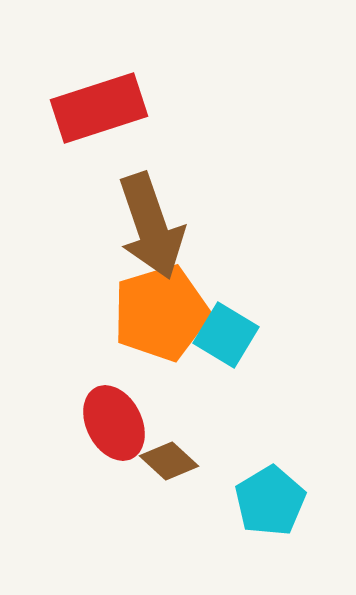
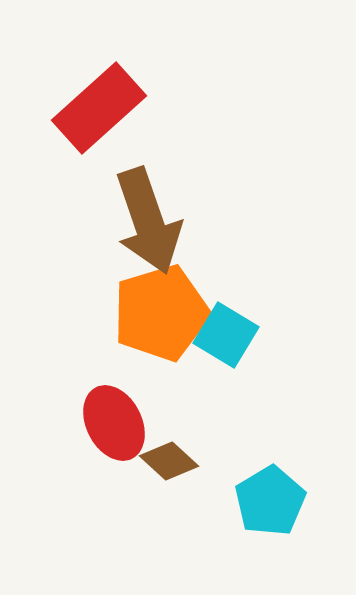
red rectangle: rotated 24 degrees counterclockwise
brown arrow: moved 3 px left, 5 px up
